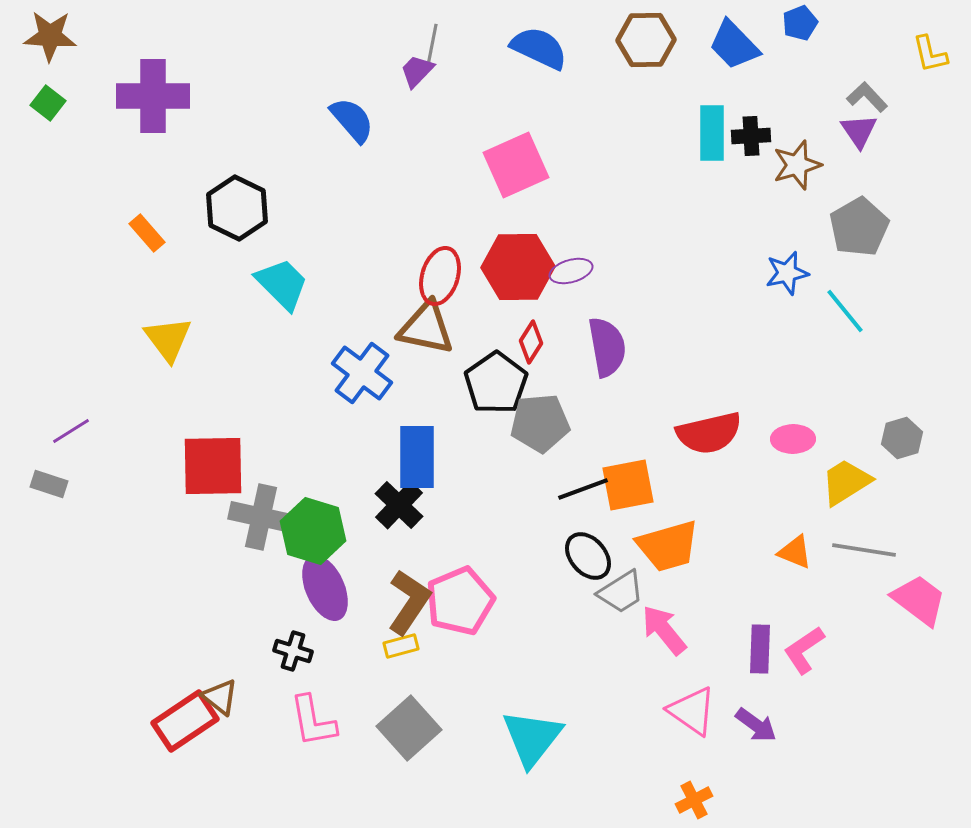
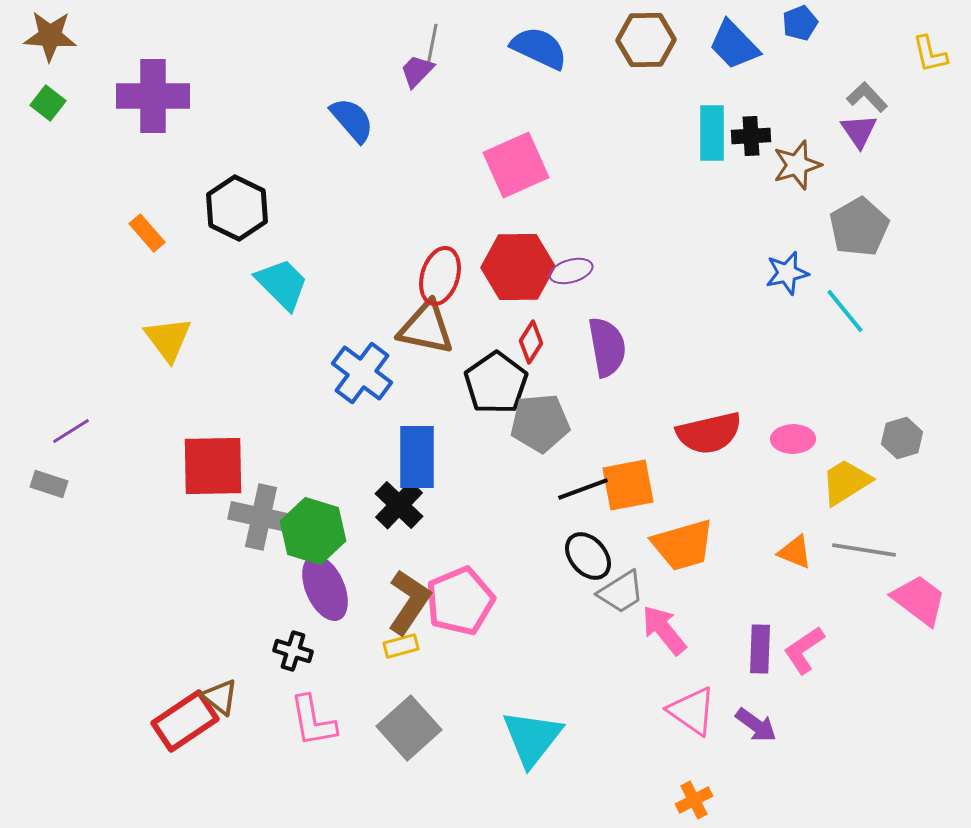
orange trapezoid at (668, 546): moved 15 px right, 1 px up
